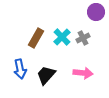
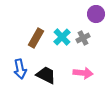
purple circle: moved 2 px down
black trapezoid: rotated 75 degrees clockwise
